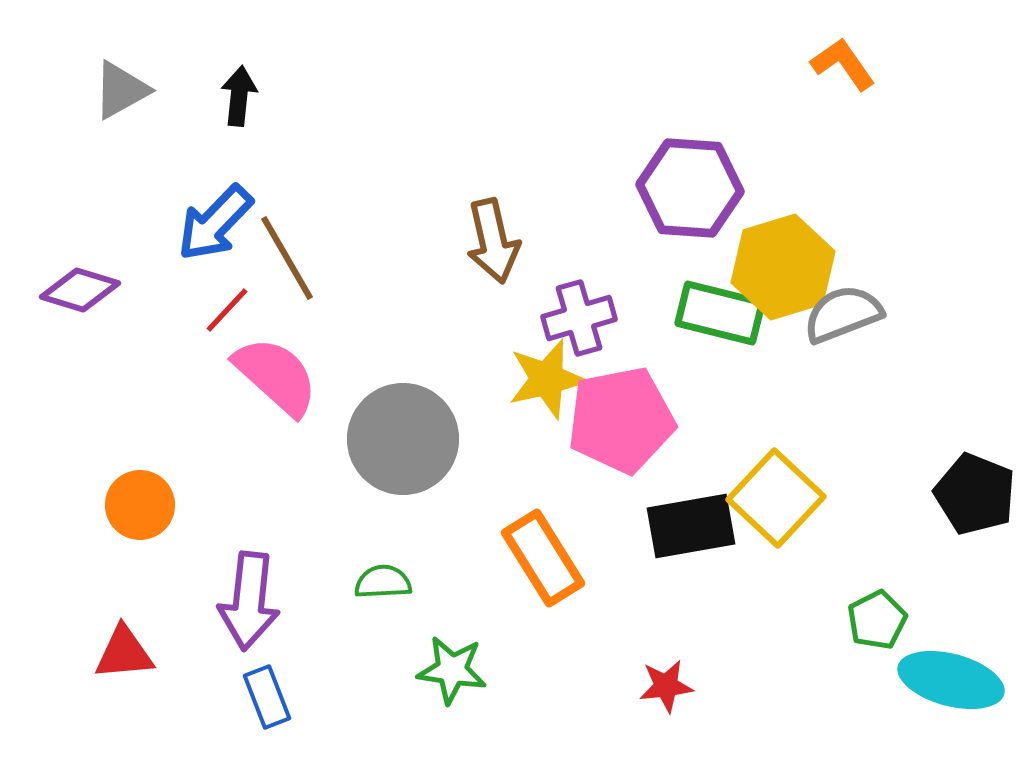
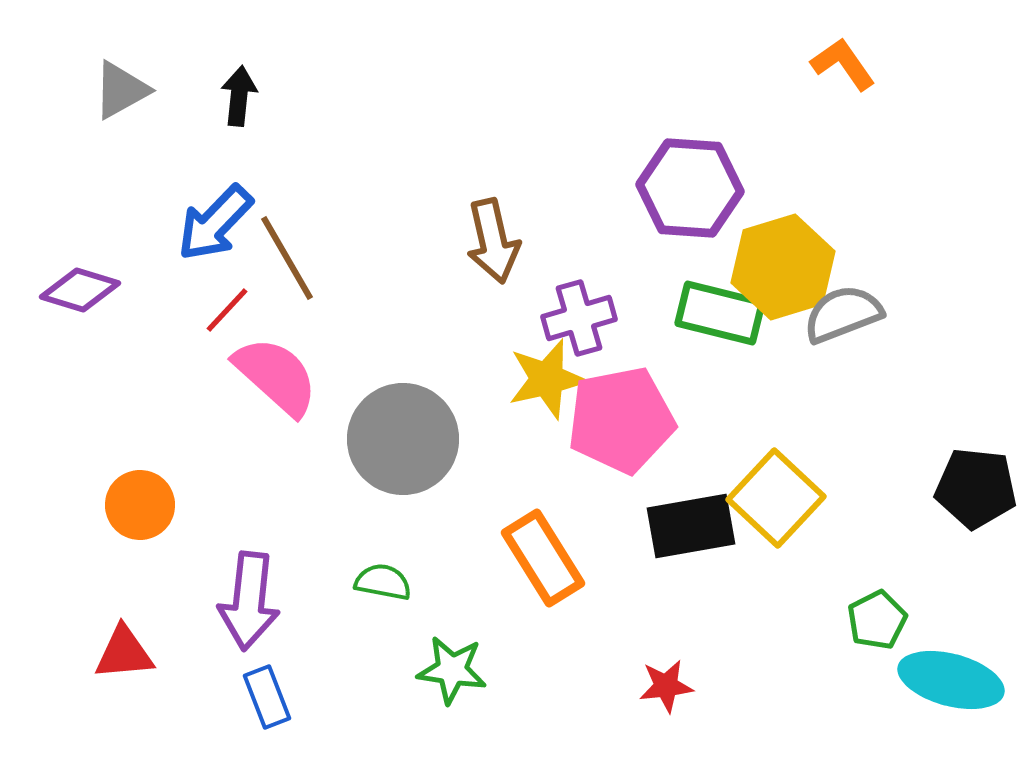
black pentagon: moved 1 px right, 6 px up; rotated 16 degrees counterclockwise
green semicircle: rotated 14 degrees clockwise
